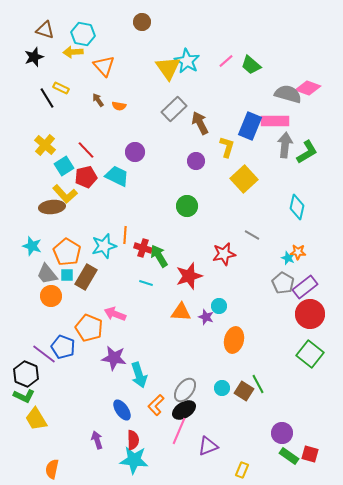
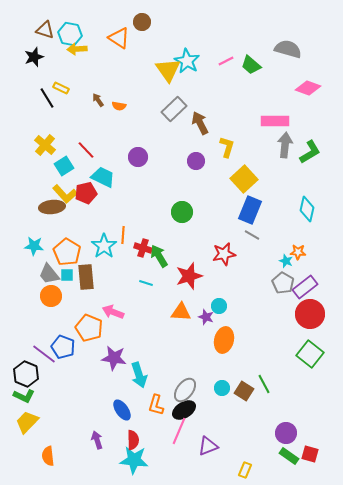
cyan hexagon at (83, 34): moved 13 px left
yellow arrow at (73, 52): moved 4 px right, 3 px up
pink line at (226, 61): rotated 14 degrees clockwise
orange triangle at (104, 66): moved 15 px right, 28 px up; rotated 15 degrees counterclockwise
yellow triangle at (168, 68): moved 2 px down
gray semicircle at (288, 94): moved 45 px up
blue rectangle at (250, 126): moved 84 px down
purple circle at (135, 152): moved 3 px right, 5 px down
green L-shape at (307, 152): moved 3 px right
cyan trapezoid at (117, 176): moved 14 px left, 1 px down
red pentagon at (86, 177): moved 16 px down
green circle at (187, 206): moved 5 px left, 6 px down
cyan diamond at (297, 207): moved 10 px right, 2 px down
orange line at (125, 235): moved 2 px left
cyan star at (32, 246): moved 2 px right; rotated 12 degrees counterclockwise
cyan star at (104, 246): rotated 20 degrees counterclockwise
cyan star at (288, 258): moved 2 px left, 3 px down
gray trapezoid at (47, 274): moved 2 px right
brown rectangle at (86, 277): rotated 35 degrees counterclockwise
pink arrow at (115, 314): moved 2 px left, 2 px up
orange ellipse at (234, 340): moved 10 px left
green line at (258, 384): moved 6 px right
orange L-shape at (156, 405): rotated 30 degrees counterclockwise
yellow trapezoid at (36, 419): moved 9 px left, 3 px down; rotated 75 degrees clockwise
purple circle at (282, 433): moved 4 px right
orange semicircle at (52, 469): moved 4 px left, 13 px up; rotated 18 degrees counterclockwise
yellow rectangle at (242, 470): moved 3 px right
